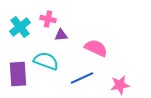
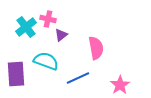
cyan cross: moved 6 px right
purple triangle: rotated 32 degrees counterclockwise
pink semicircle: rotated 55 degrees clockwise
purple rectangle: moved 2 px left
blue line: moved 4 px left
pink star: rotated 24 degrees counterclockwise
